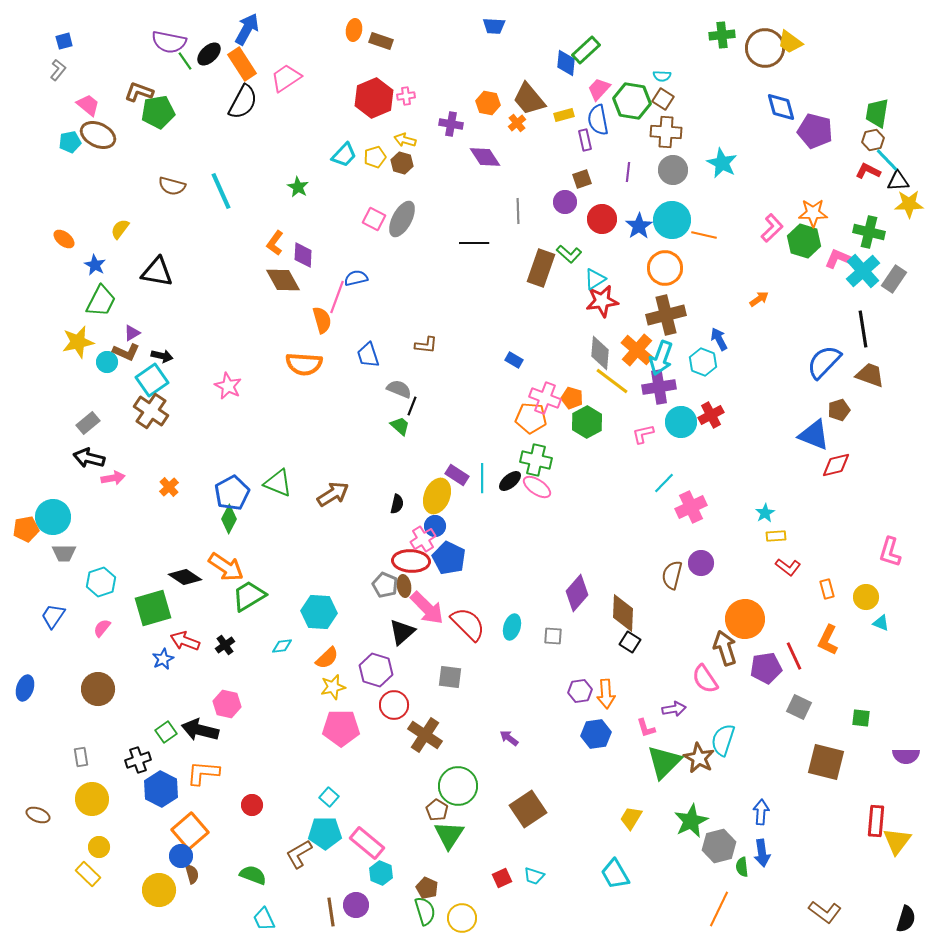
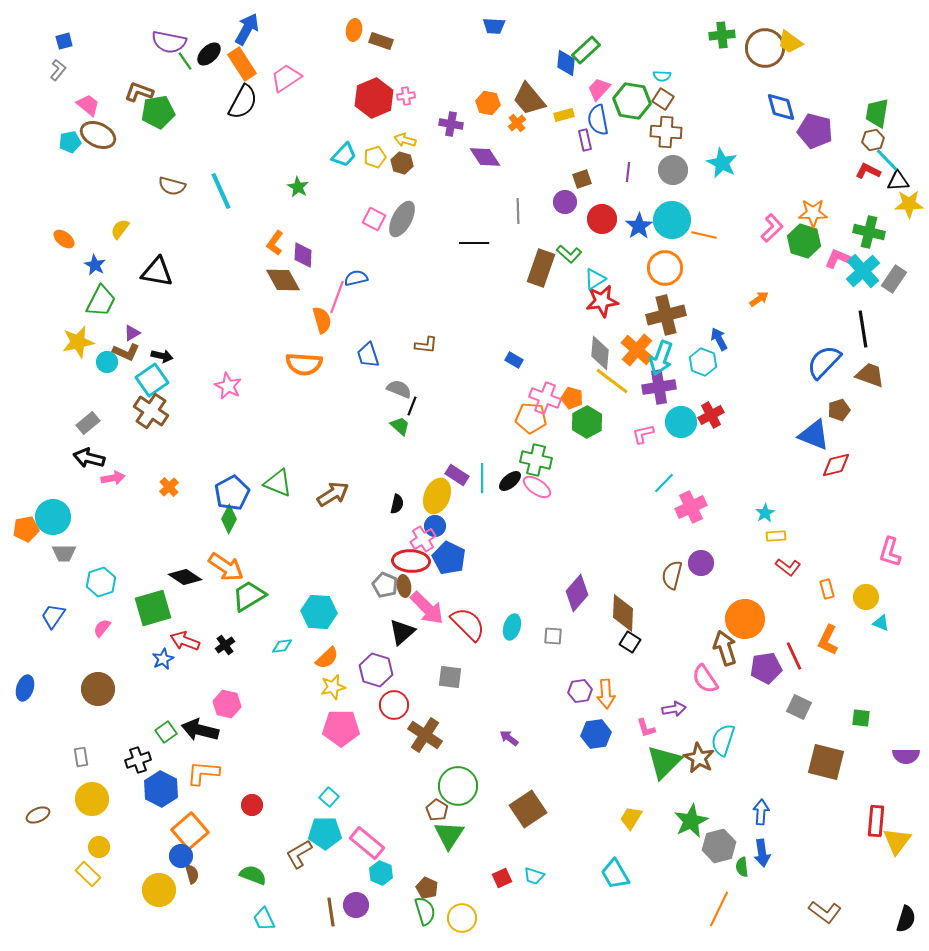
brown ellipse at (38, 815): rotated 45 degrees counterclockwise
